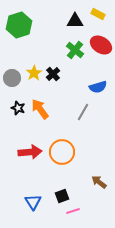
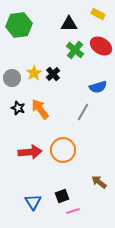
black triangle: moved 6 px left, 3 px down
green hexagon: rotated 10 degrees clockwise
red ellipse: moved 1 px down
orange circle: moved 1 px right, 2 px up
